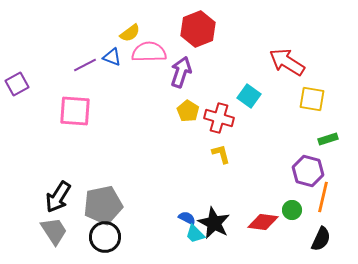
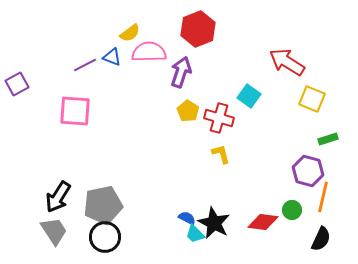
yellow square: rotated 12 degrees clockwise
